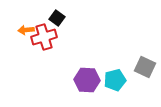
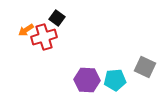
orange arrow: rotated 28 degrees counterclockwise
cyan pentagon: rotated 10 degrees clockwise
